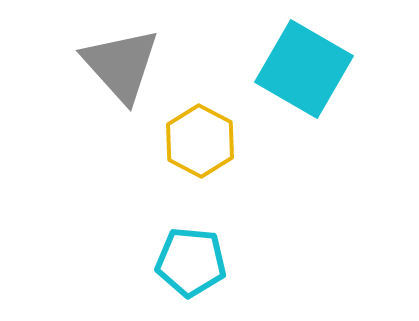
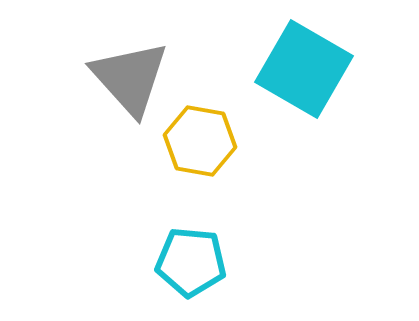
gray triangle: moved 9 px right, 13 px down
yellow hexagon: rotated 18 degrees counterclockwise
